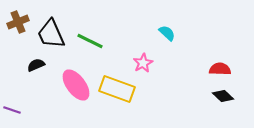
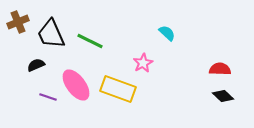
yellow rectangle: moved 1 px right
purple line: moved 36 px right, 13 px up
